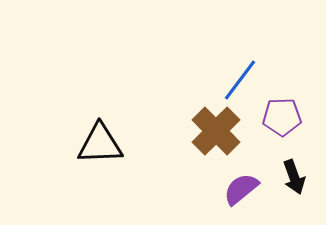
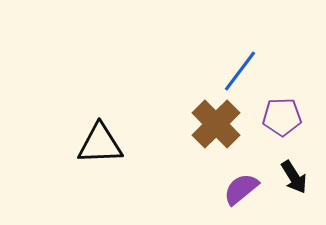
blue line: moved 9 px up
brown cross: moved 7 px up
black arrow: rotated 12 degrees counterclockwise
